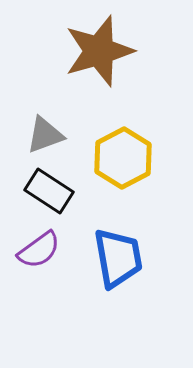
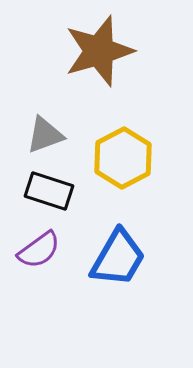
black rectangle: rotated 15 degrees counterclockwise
blue trapezoid: rotated 40 degrees clockwise
